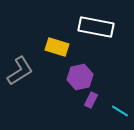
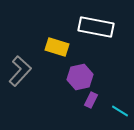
gray L-shape: rotated 16 degrees counterclockwise
